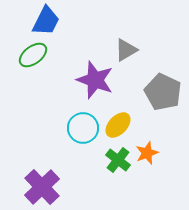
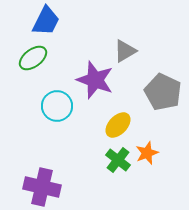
gray triangle: moved 1 px left, 1 px down
green ellipse: moved 3 px down
cyan circle: moved 26 px left, 22 px up
purple cross: rotated 33 degrees counterclockwise
